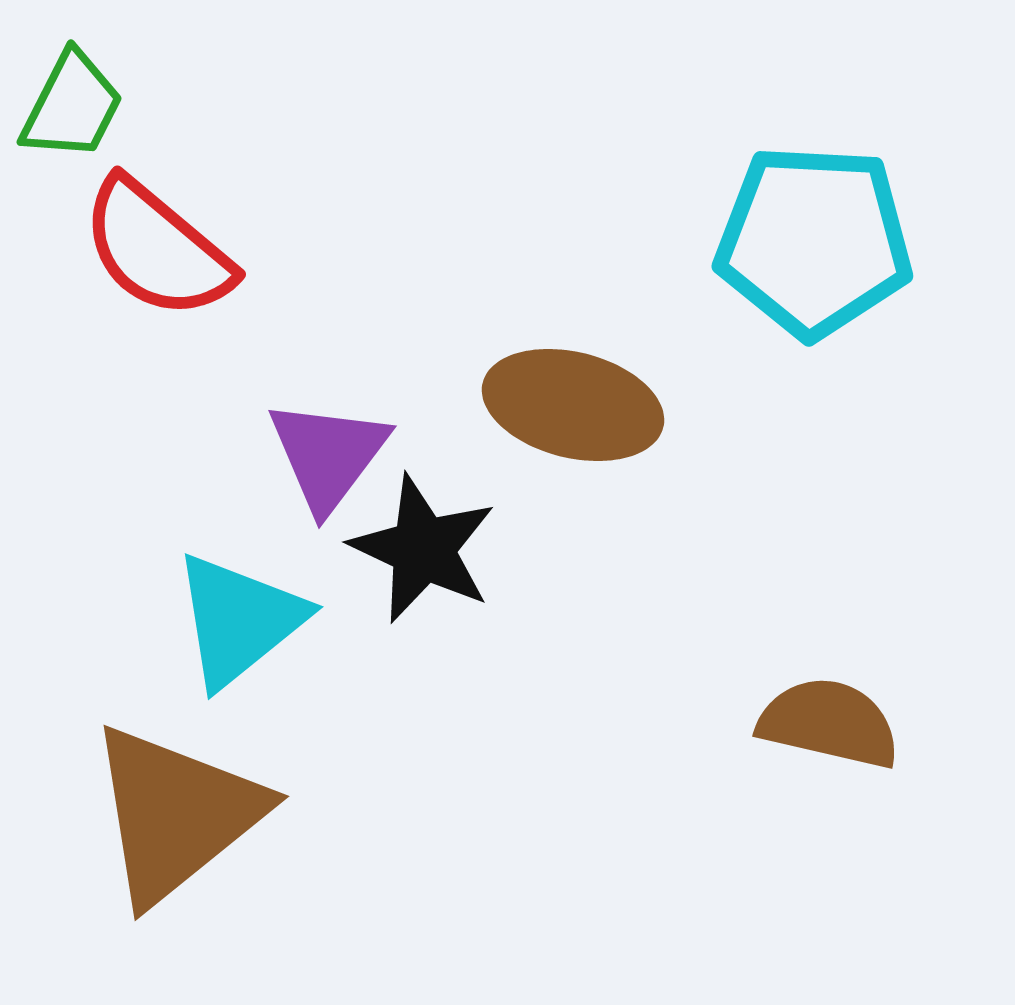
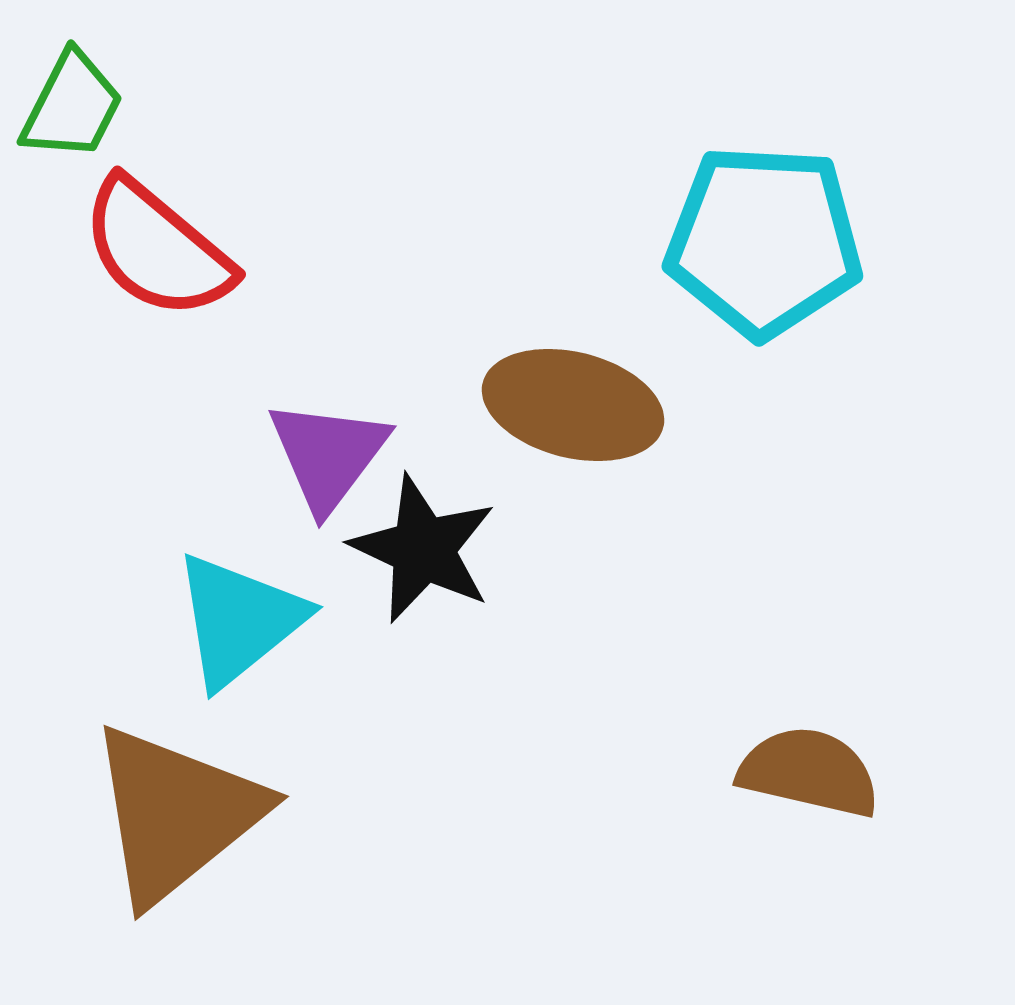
cyan pentagon: moved 50 px left
brown semicircle: moved 20 px left, 49 px down
